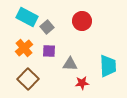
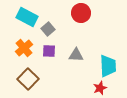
red circle: moved 1 px left, 8 px up
gray square: moved 1 px right, 2 px down
gray triangle: moved 6 px right, 9 px up
red star: moved 18 px right, 5 px down; rotated 16 degrees counterclockwise
